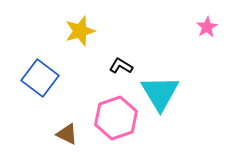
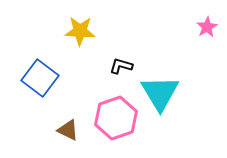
yellow star: rotated 20 degrees clockwise
black L-shape: rotated 15 degrees counterclockwise
brown triangle: moved 1 px right, 4 px up
